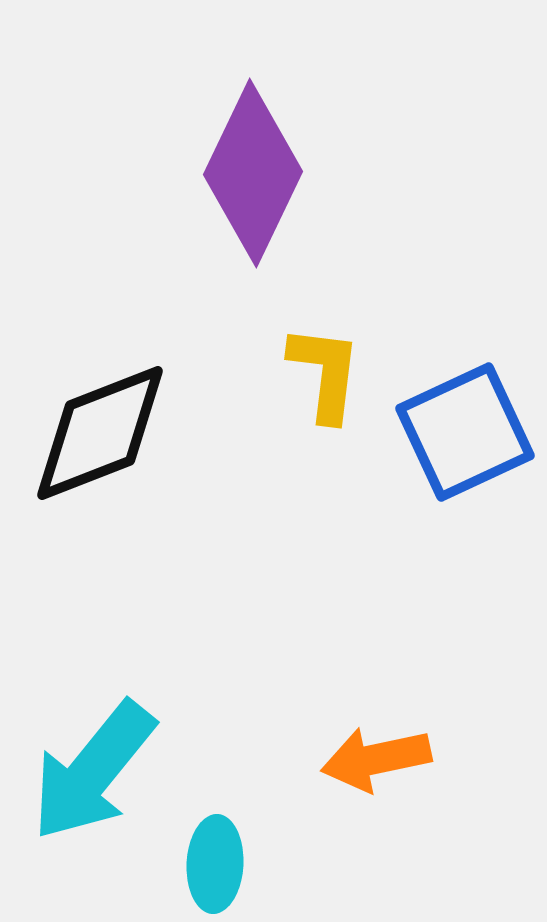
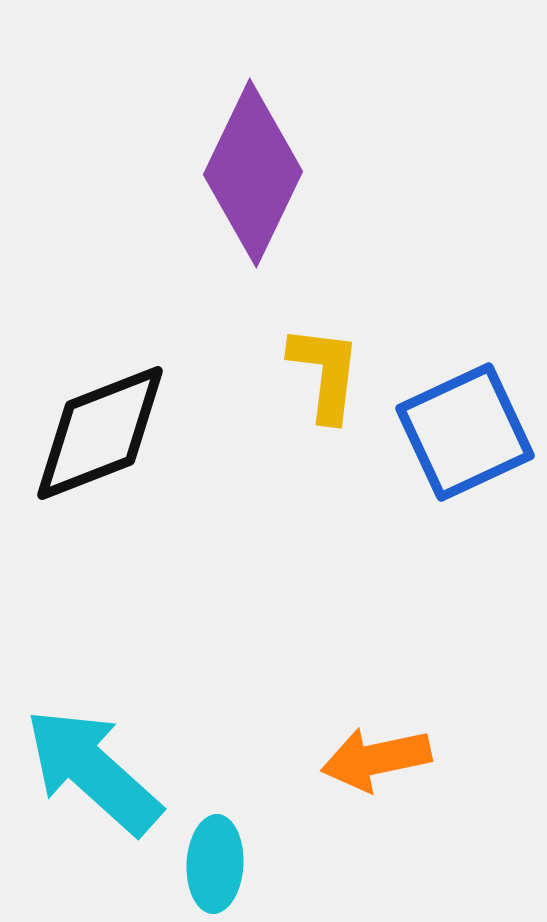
cyan arrow: rotated 93 degrees clockwise
